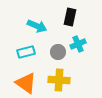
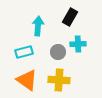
black rectangle: rotated 18 degrees clockwise
cyan arrow: moved 1 px right; rotated 108 degrees counterclockwise
cyan cross: rotated 21 degrees clockwise
cyan rectangle: moved 2 px left
orange triangle: moved 1 px right, 3 px up
